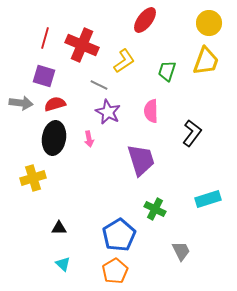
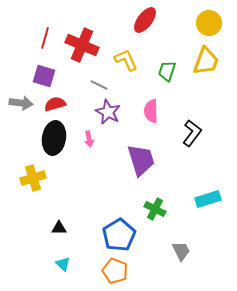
yellow L-shape: moved 2 px right, 1 px up; rotated 80 degrees counterclockwise
orange pentagon: rotated 20 degrees counterclockwise
